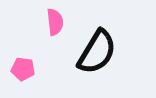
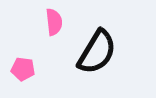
pink semicircle: moved 1 px left
